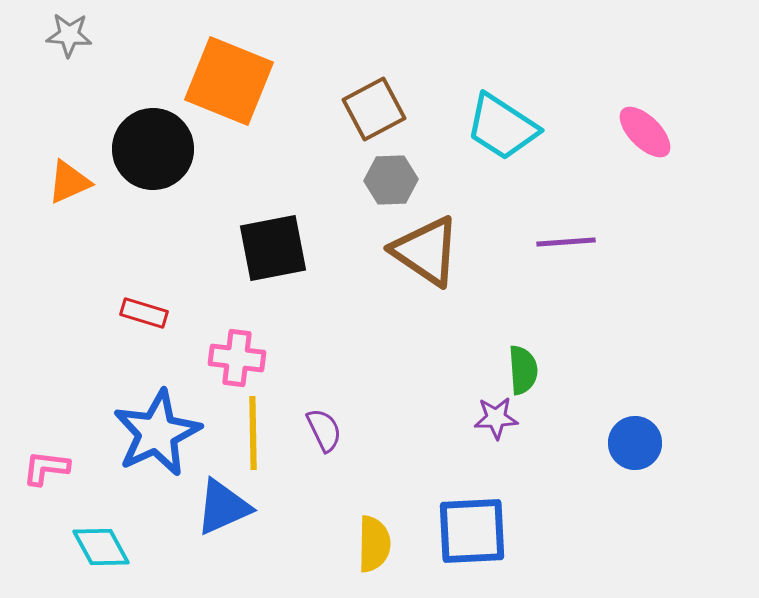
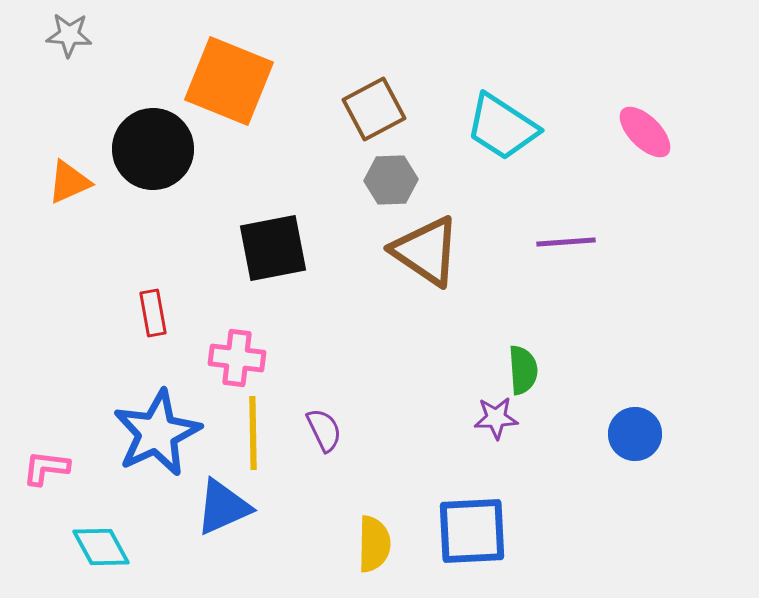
red rectangle: moved 9 px right; rotated 63 degrees clockwise
blue circle: moved 9 px up
